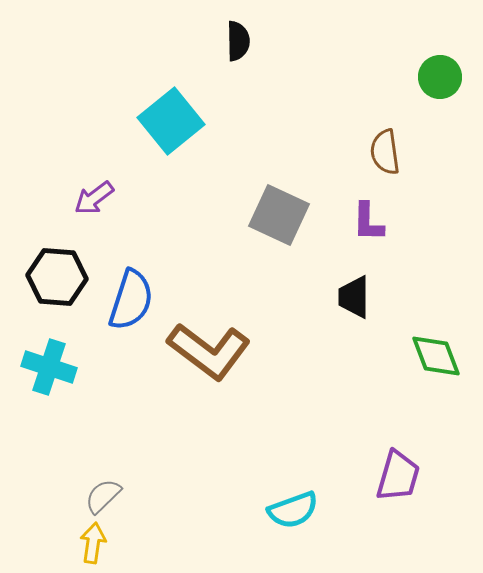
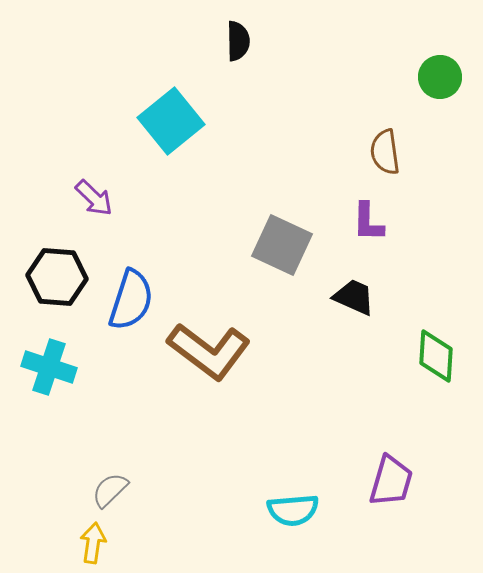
purple arrow: rotated 99 degrees counterclockwise
gray square: moved 3 px right, 30 px down
black trapezoid: rotated 114 degrees clockwise
green diamond: rotated 24 degrees clockwise
purple trapezoid: moved 7 px left, 5 px down
gray semicircle: moved 7 px right, 6 px up
cyan semicircle: rotated 15 degrees clockwise
